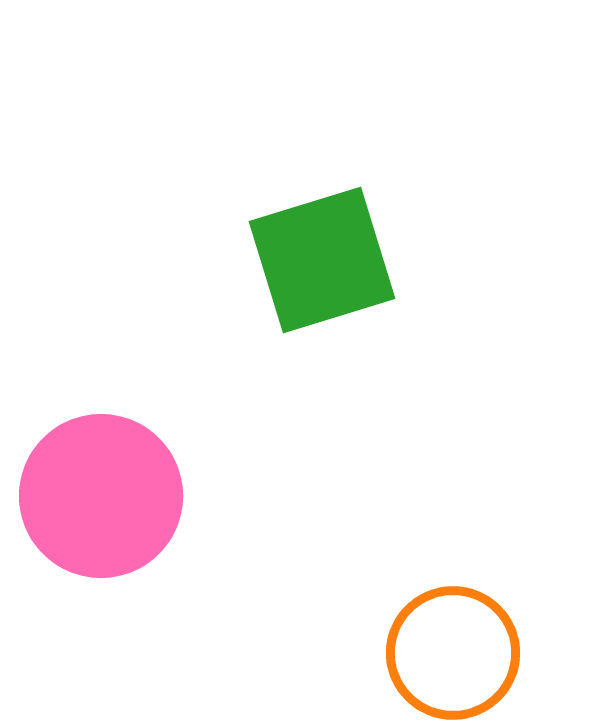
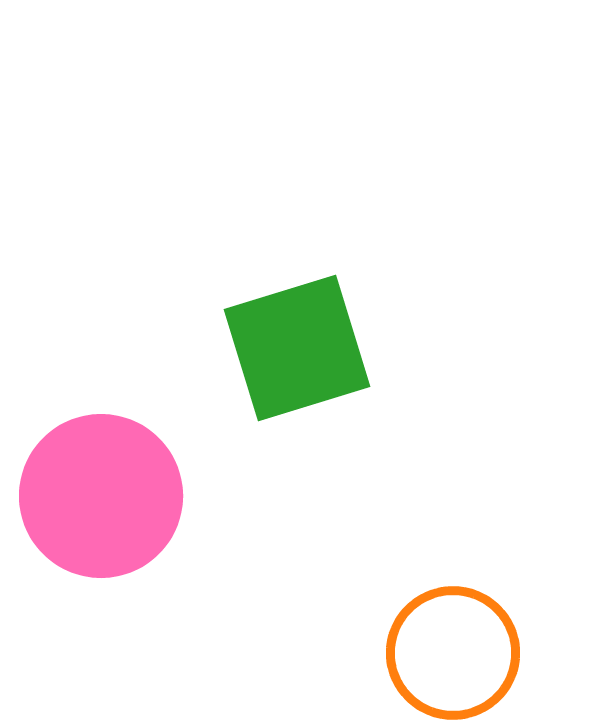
green square: moved 25 px left, 88 px down
